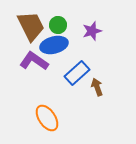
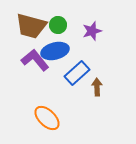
brown trapezoid: rotated 132 degrees clockwise
blue ellipse: moved 1 px right, 6 px down
purple L-shape: moved 1 px right, 1 px up; rotated 16 degrees clockwise
brown arrow: rotated 18 degrees clockwise
orange ellipse: rotated 12 degrees counterclockwise
